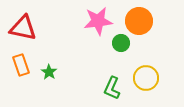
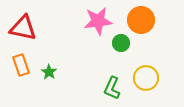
orange circle: moved 2 px right, 1 px up
